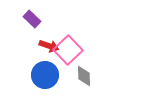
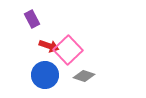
purple rectangle: rotated 18 degrees clockwise
gray diamond: rotated 70 degrees counterclockwise
